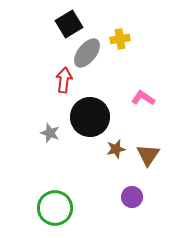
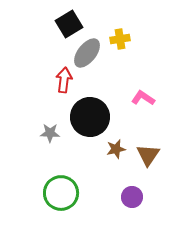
gray star: rotated 18 degrees counterclockwise
green circle: moved 6 px right, 15 px up
